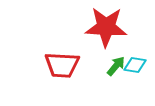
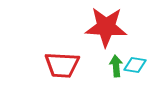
green arrow: rotated 45 degrees counterclockwise
